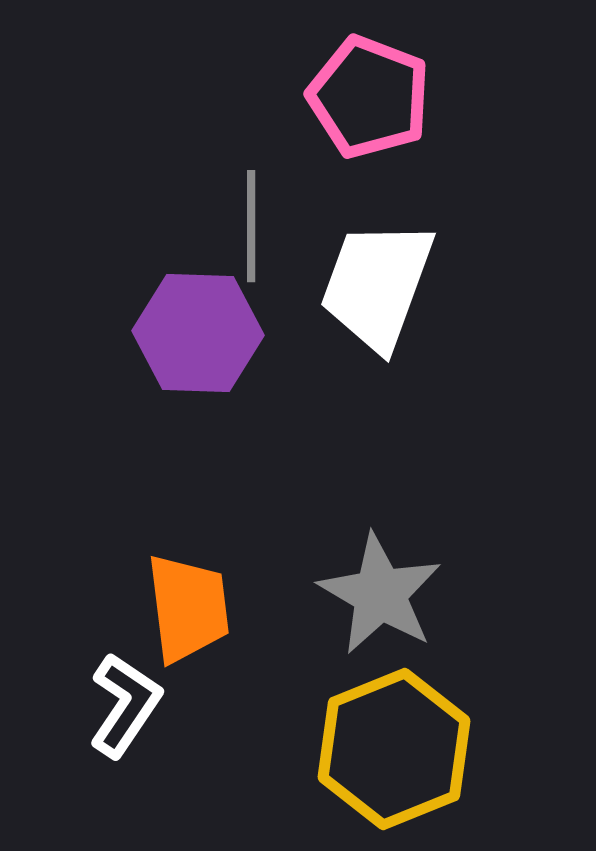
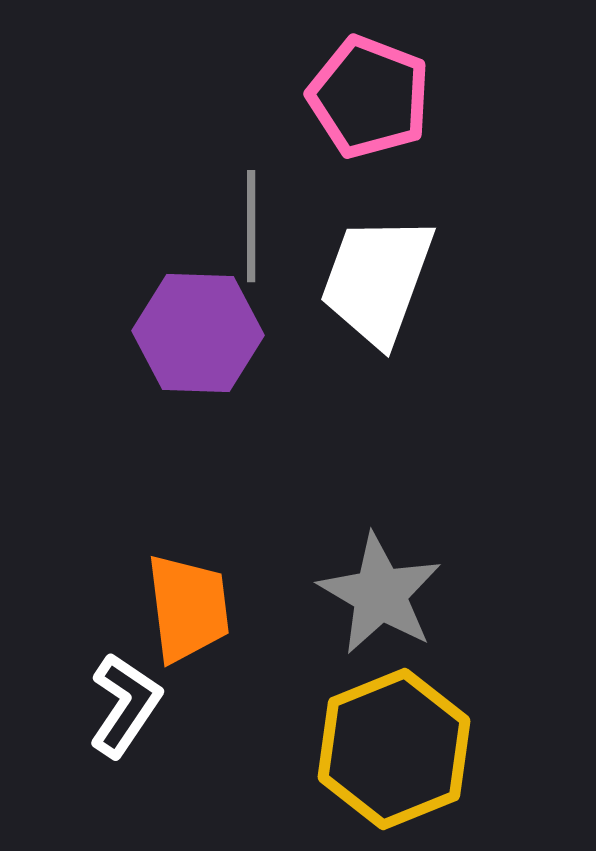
white trapezoid: moved 5 px up
